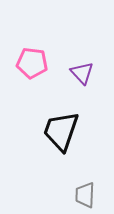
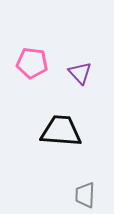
purple triangle: moved 2 px left
black trapezoid: rotated 75 degrees clockwise
